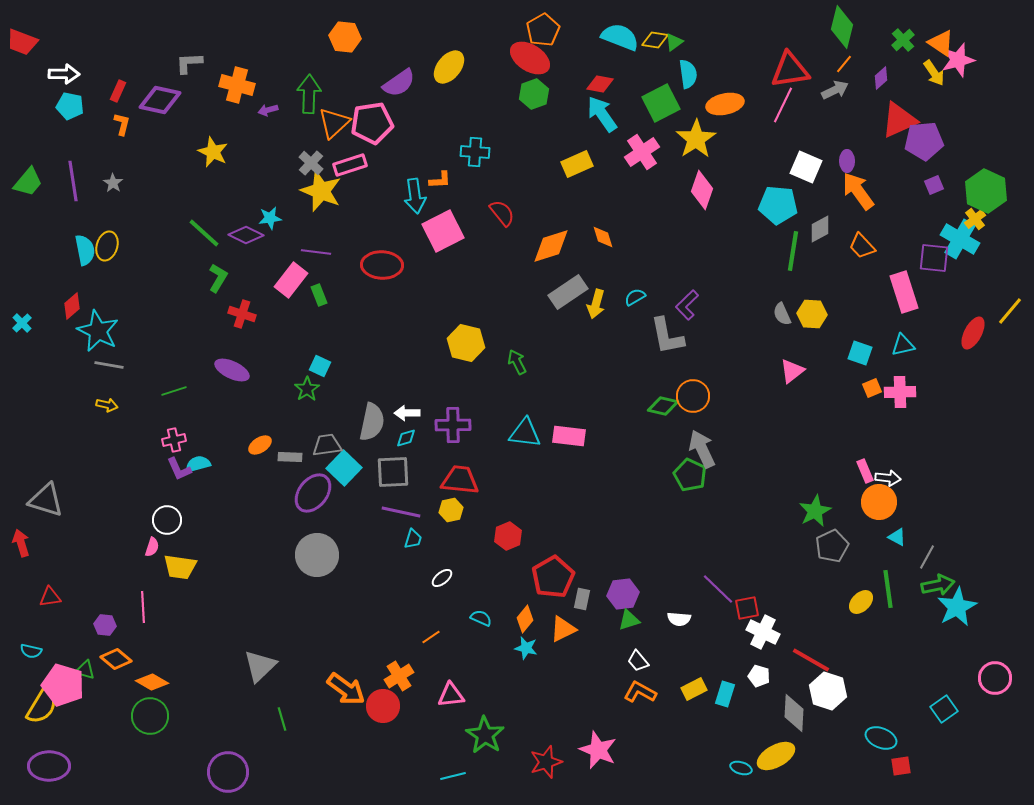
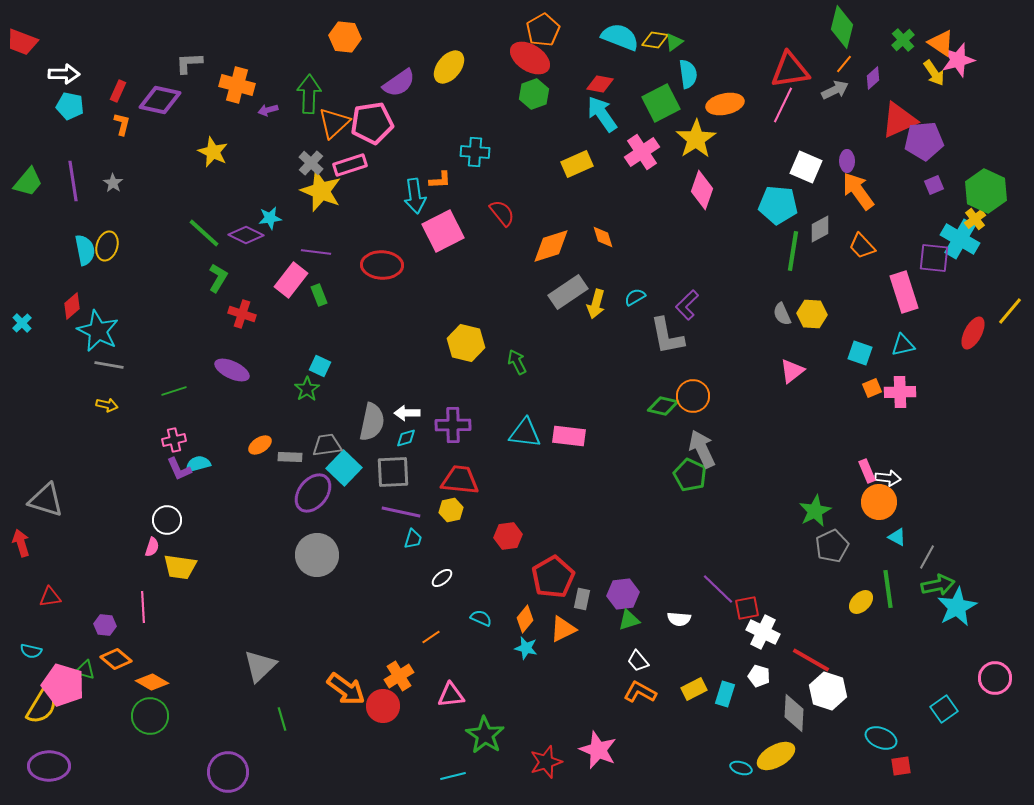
purple diamond at (881, 78): moved 8 px left
pink rectangle at (865, 471): moved 2 px right
red hexagon at (508, 536): rotated 16 degrees clockwise
